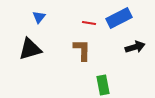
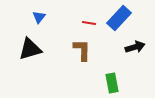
blue rectangle: rotated 20 degrees counterclockwise
green rectangle: moved 9 px right, 2 px up
